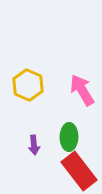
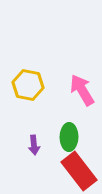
yellow hexagon: rotated 12 degrees counterclockwise
